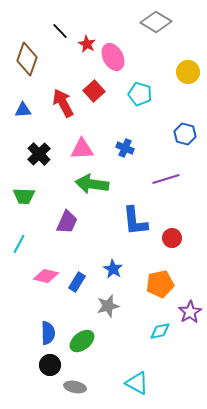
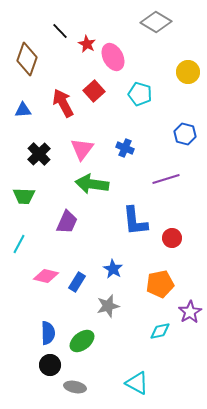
pink triangle: rotated 50 degrees counterclockwise
